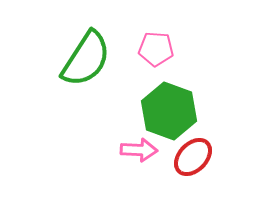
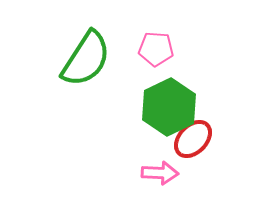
green hexagon: moved 4 px up; rotated 14 degrees clockwise
pink arrow: moved 21 px right, 23 px down
red ellipse: moved 18 px up
